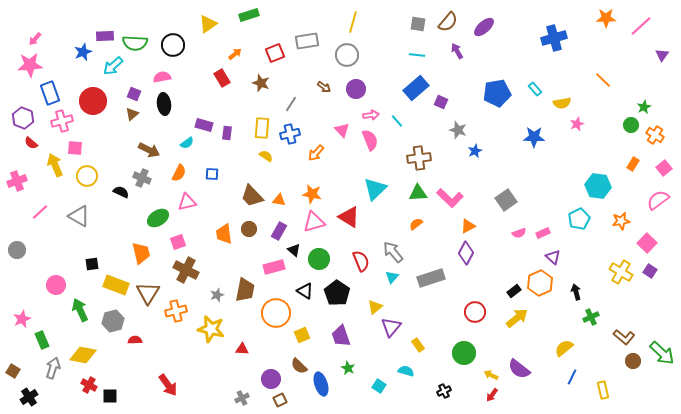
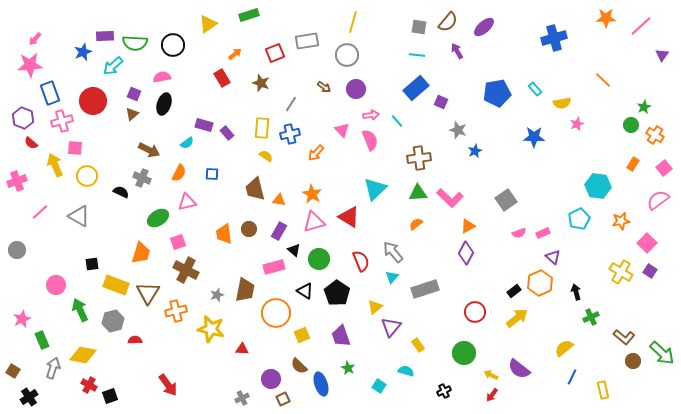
gray square at (418, 24): moved 1 px right, 3 px down
black ellipse at (164, 104): rotated 25 degrees clockwise
purple rectangle at (227, 133): rotated 48 degrees counterclockwise
orange star at (312, 194): rotated 18 degrees clockwise
brown trapezoid at (252, 196): moved 3 px right, 7 px up; rotated 30 degrees clockwise
orange trapezoid at (141, 253): rotated 30 degrees clockwise
gray rectangle at (431, 278): moved 6 px left, 11 px down
black square at (110, 396): rotated 21 degrees counterclockwise
brown square at (280, 400): moved 3 px right, 1 px up
